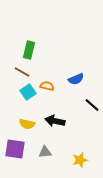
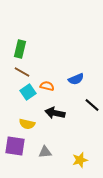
green rectangle: moved 9 px left, 1 px up
black arrow: moved 8 px up
purple square: moved 3 px up
